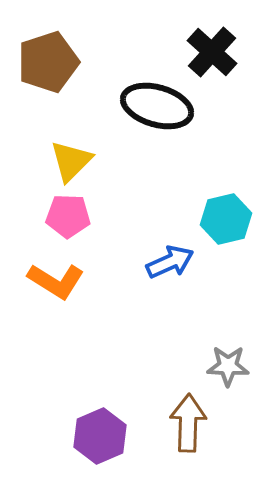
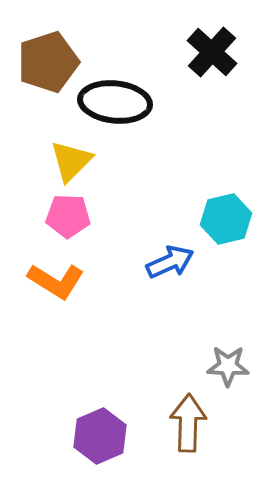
black ellipse: moved 42 px left, 4 px up; rotated 10 degrees counterclockwise
